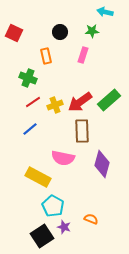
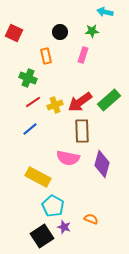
pink semicircle: moved 5 px right
